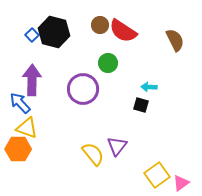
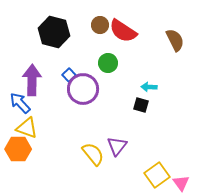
blue square: moved 37 px right, 40 px down
pink triangle: rotated 30 degrees counterclockwise
